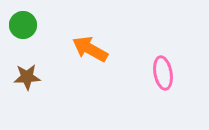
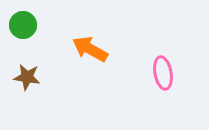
brown star: rotated 12 degrees clockwise
